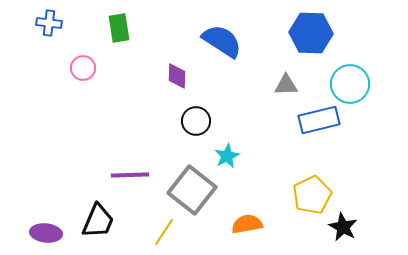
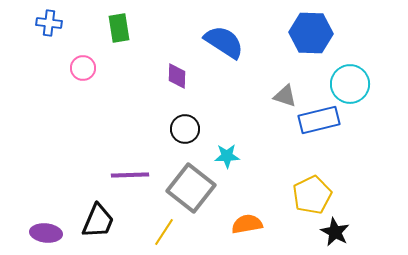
blue semicircle: moved 2 px right, 1 px down
gray triangle: moved 1 px left, 11 px down; rotated 20 degrees clockwise
black circle: moved 11 px left, 8 px down
cyan star: rotated 25 degrees clockwise
gray square: moved 1 px left, 2 px up
black star: moved 8 px left, 5 px down
